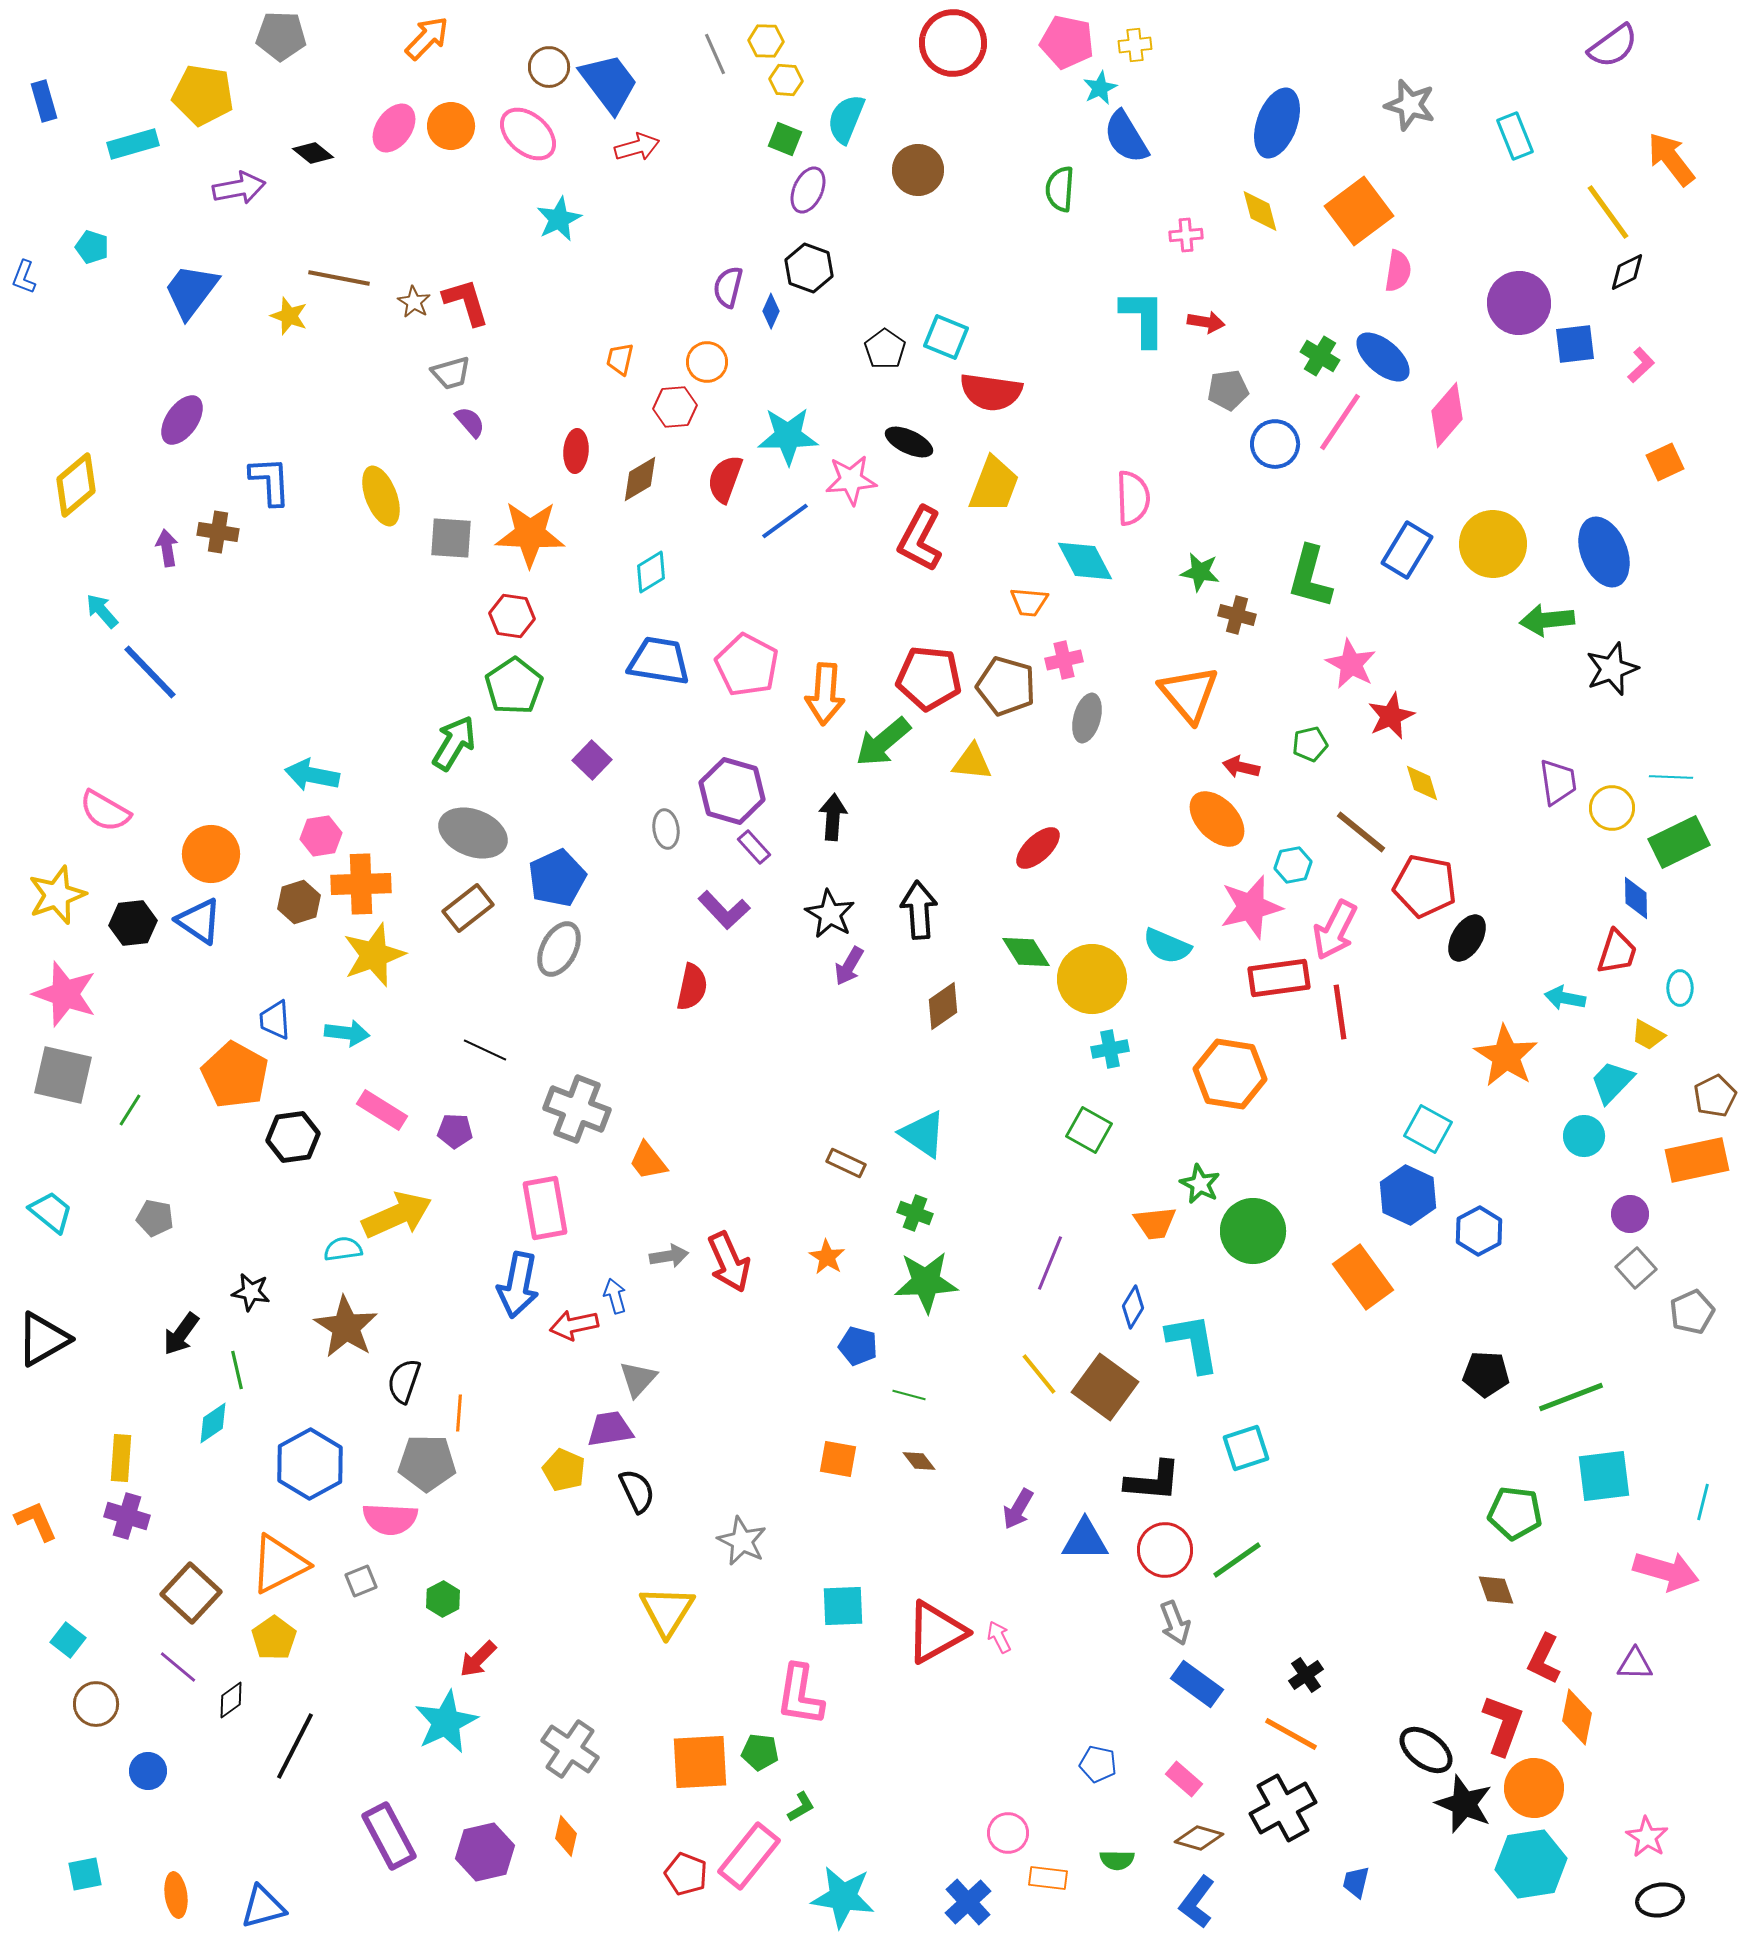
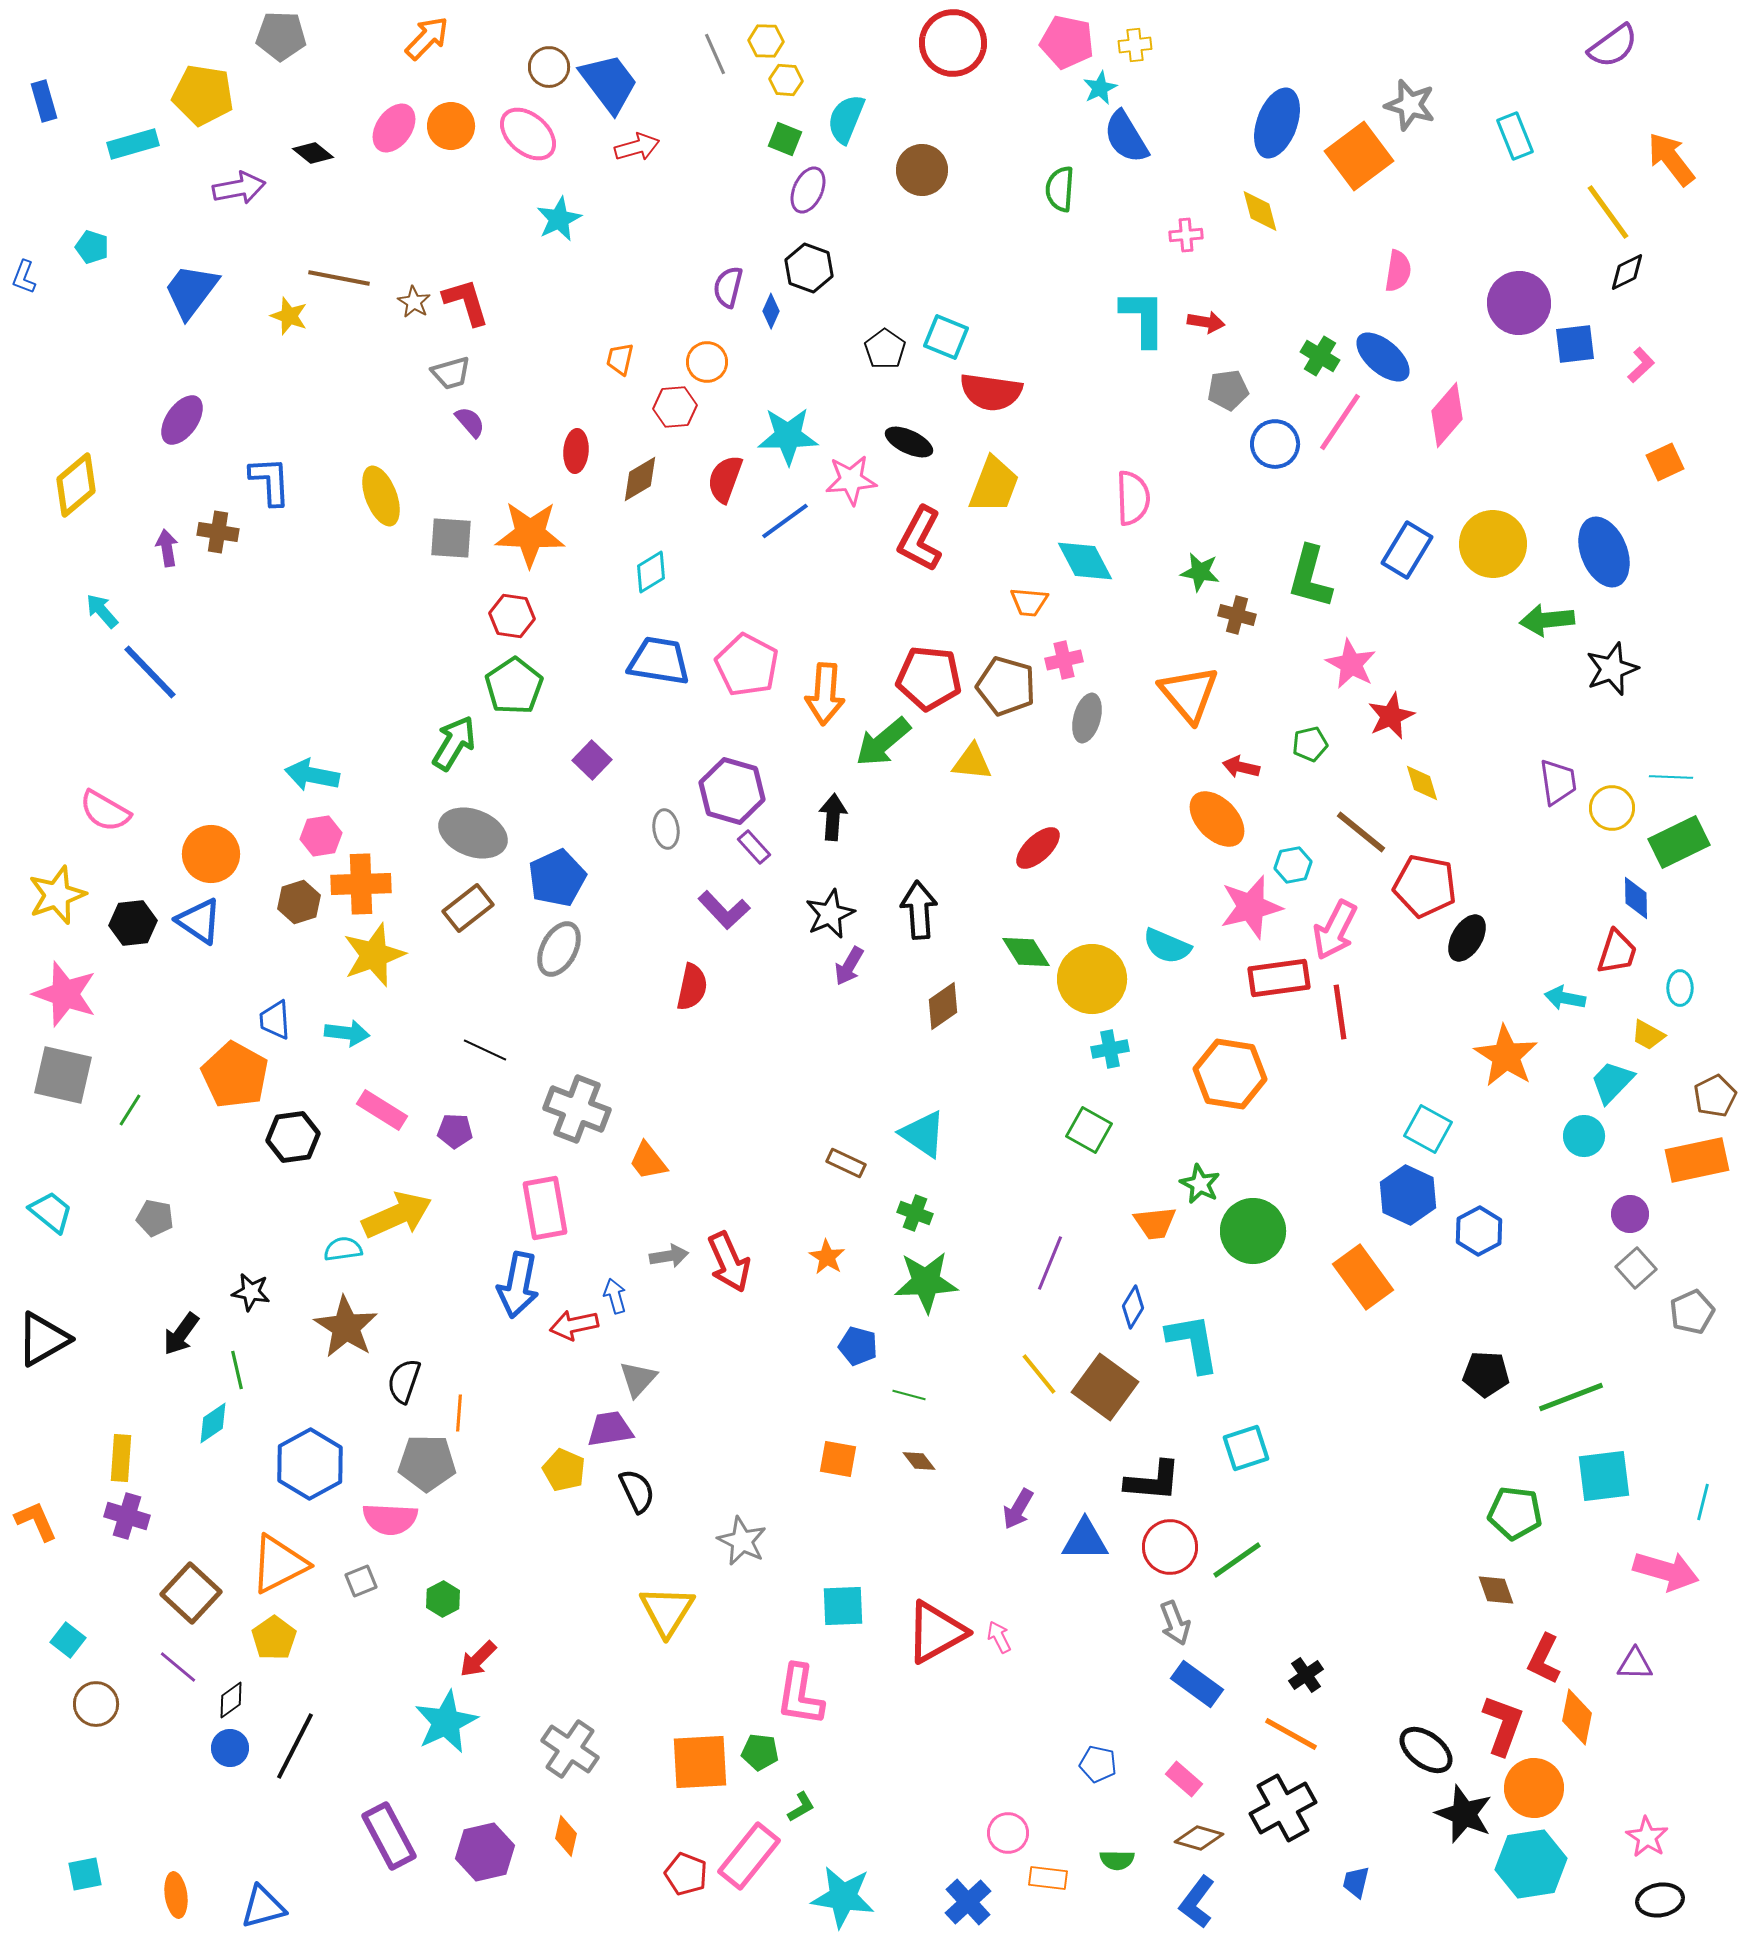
brown circle at (918, 170): moved 4 px right
orange square at (1359, 211): moved 55 px up
black star at (830, 914): rotated 18 degrees clockwise
red circle at (1165, 1550): moved 5 px right, 3 px up
blue circle at (148, 1771): moved 82 px right, 23 px up
black star at (1464, 1804): moved 10 px down
